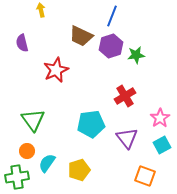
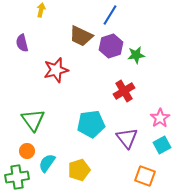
yellow arrow: rotated 24 degrees clockwise
blue line: moved 2 px left, 1 px up; rotated 10 degrees clockwise
red star: rotated 10 degrees clockwise
red cross: moved 1 px left, 5 px up
